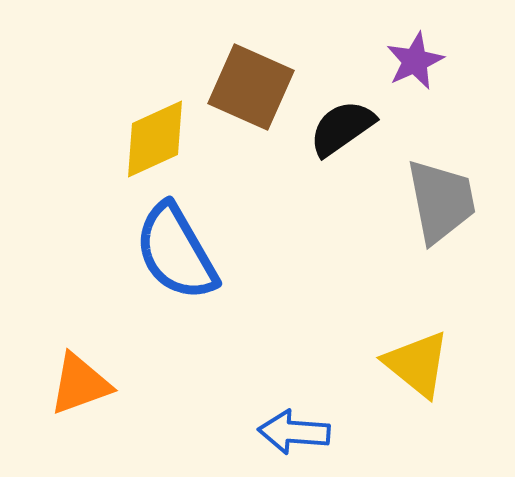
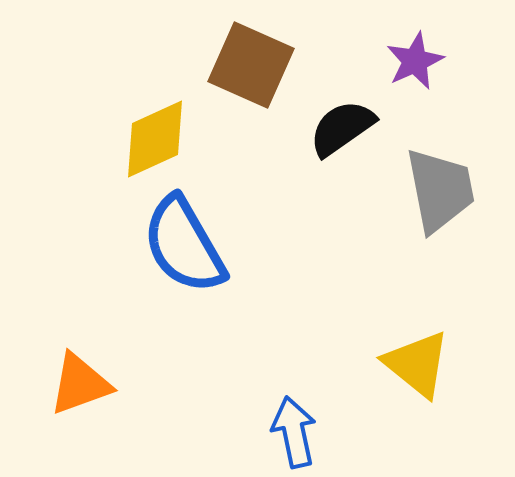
brown square: moved 22 px up
gray trapezoid: moved 1 px left, 11 px up
blue semicircle: moved 8 px right, 7 px up
blue arrow: rotated 74 degrees clockwise
